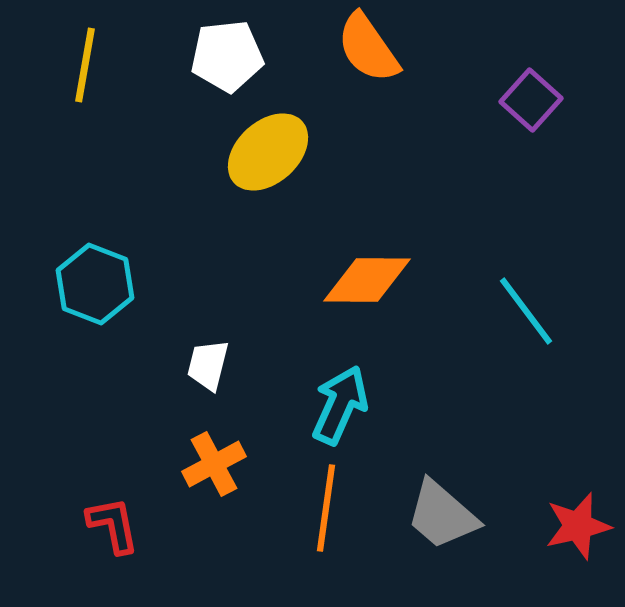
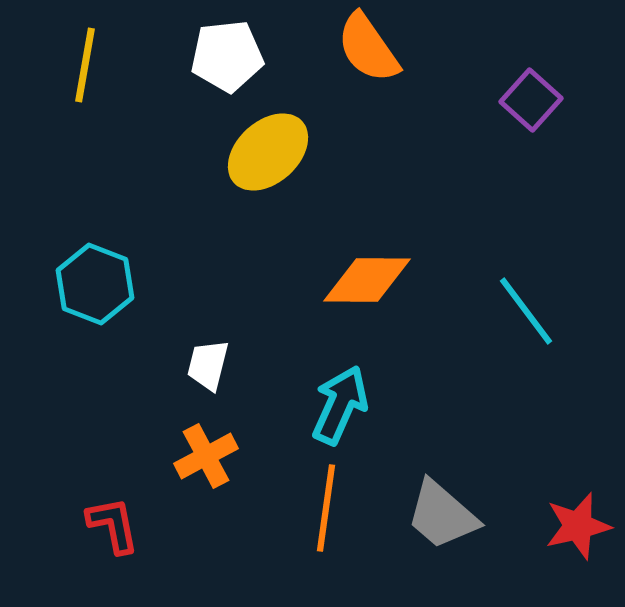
orange cross: moved 8 px left, 8 px up
